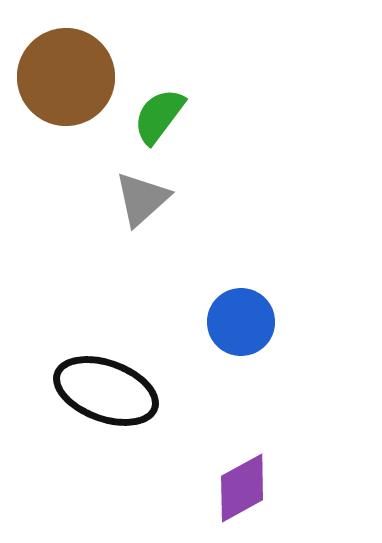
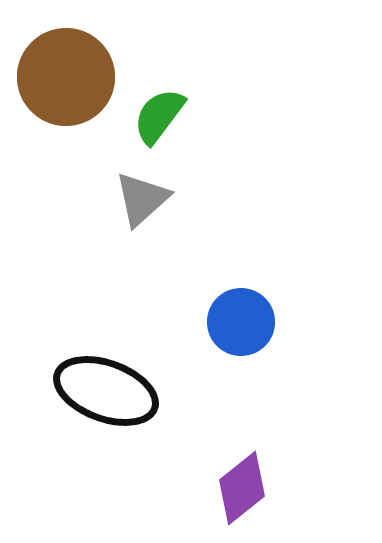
purple diamond: rotated 10 degrees counterclockwise
